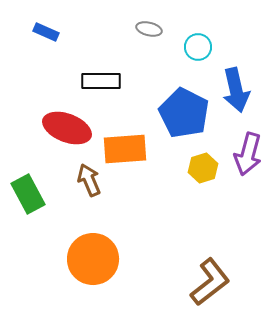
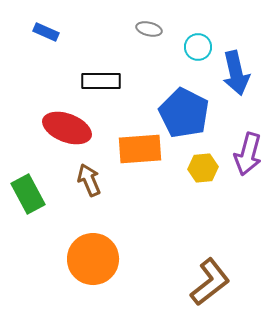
blue arrow: moved 17 px up
orange rectangle: moved 15 px right
yellow hexagon: rotated 12 degrees clockwise
